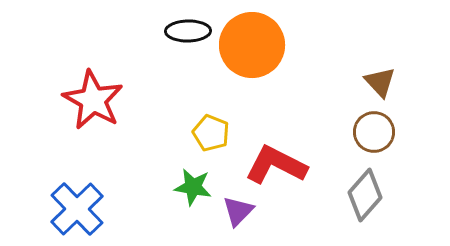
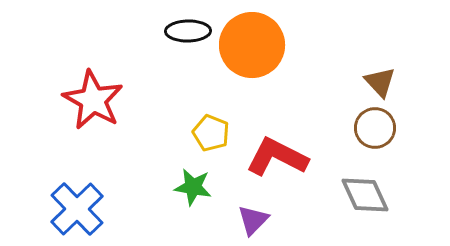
brown circle: moved 1 px right, 4 px up
red L-shape: moved 1 px right, 8 px up
gray diamond: rotated 66 degrees counterclockwise
purple triangle: moved 15 px right, 9 px down
